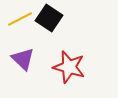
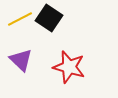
purple triangle: moved 2 px left, 1 px down
